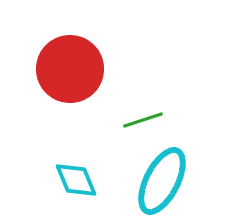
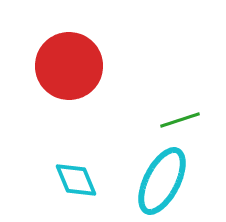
red circle: moved 1 px left, 3 px up
green line: moved 37 px right
